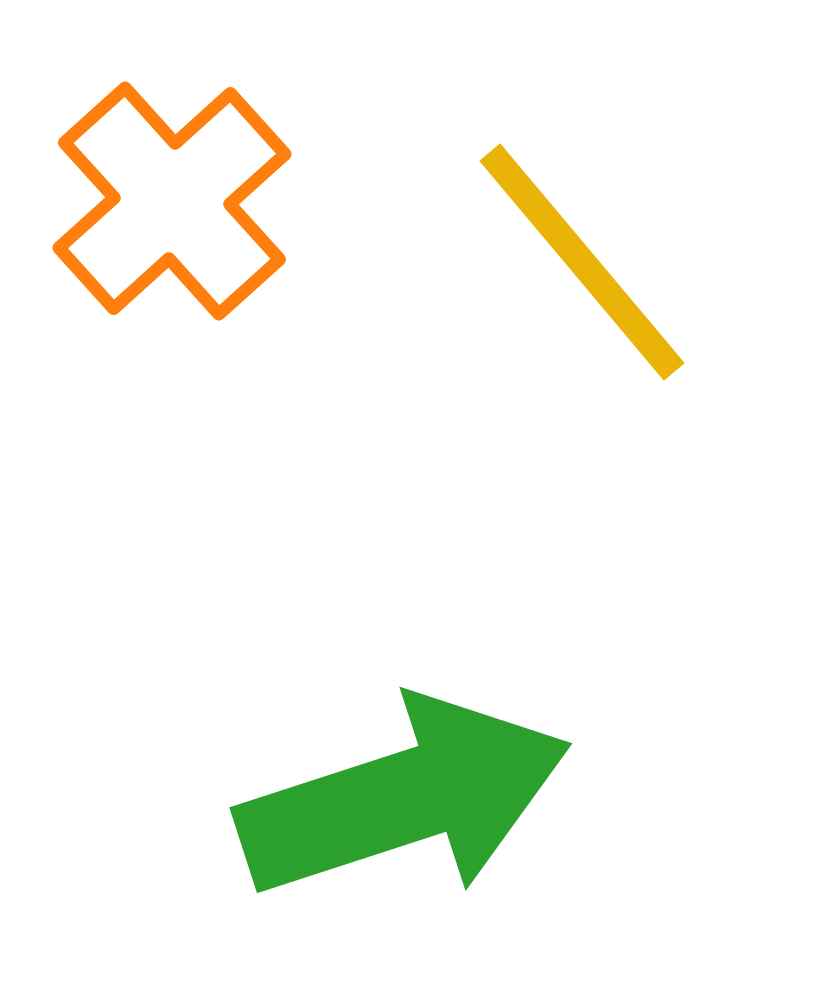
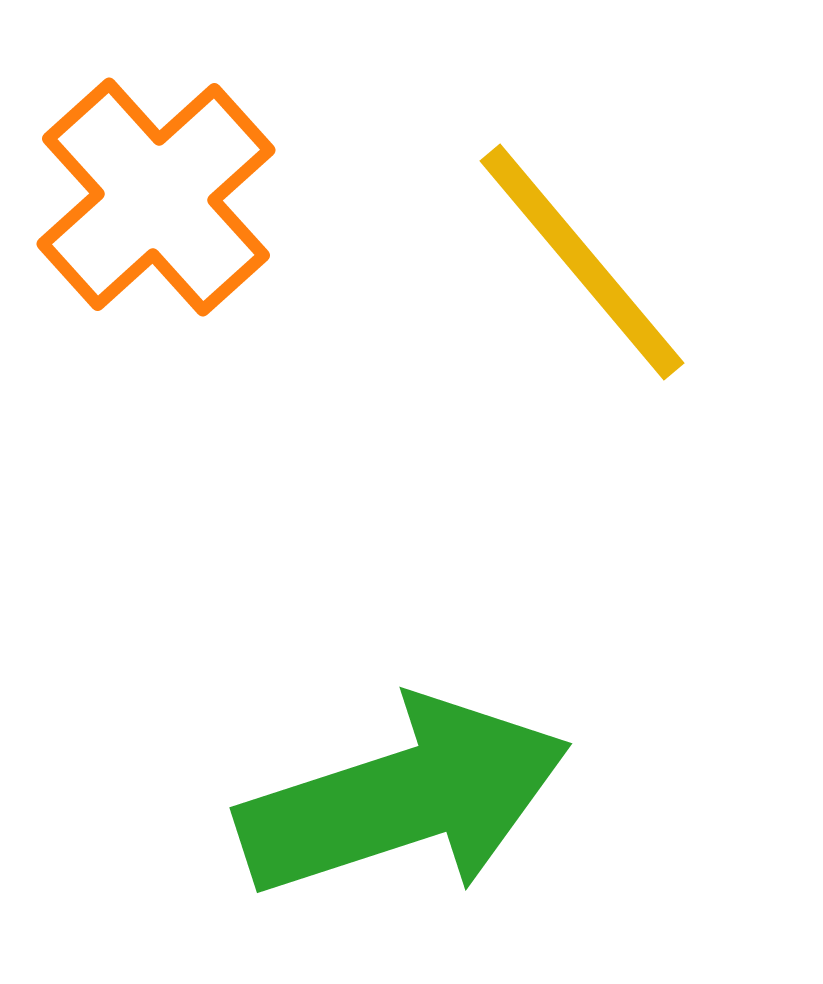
orange cross: moved 16 px left, 4 px up
